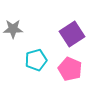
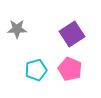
gray star: moved 4 px right
cyan pentagon: moved 10 px down
